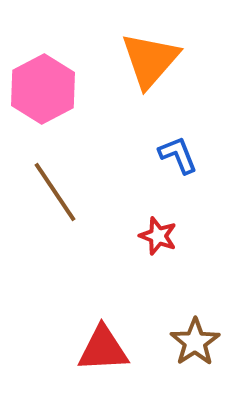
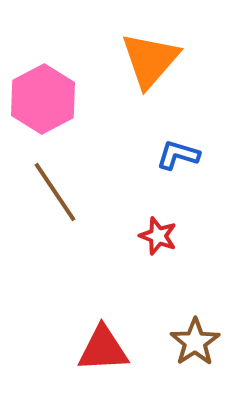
pink hexagon: moved 10 px down
blue L-shape: rotated 51 degrees counterclockwise
